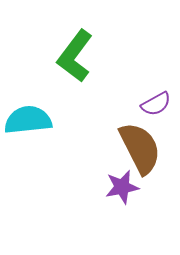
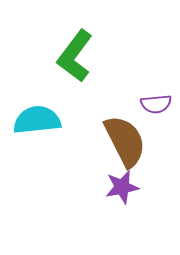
purple semicircle: rotated 24 degrees clockwise
cyan semicircle: moved 9 px right
brown semicircle: moved 15 px left, 7 px up
